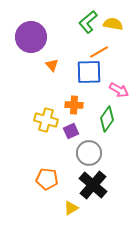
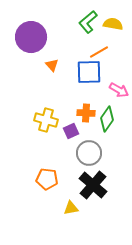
orange cross: moved 12 px right, 8 px down
yellow triangle: rotated 21 degrees clockwise
